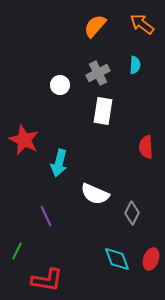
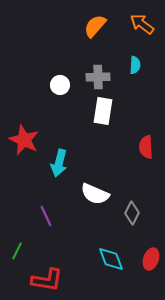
gray cross: moved 4 px down; rotated 25 degrees clockwise
cyan diamond: moved 6 px left
